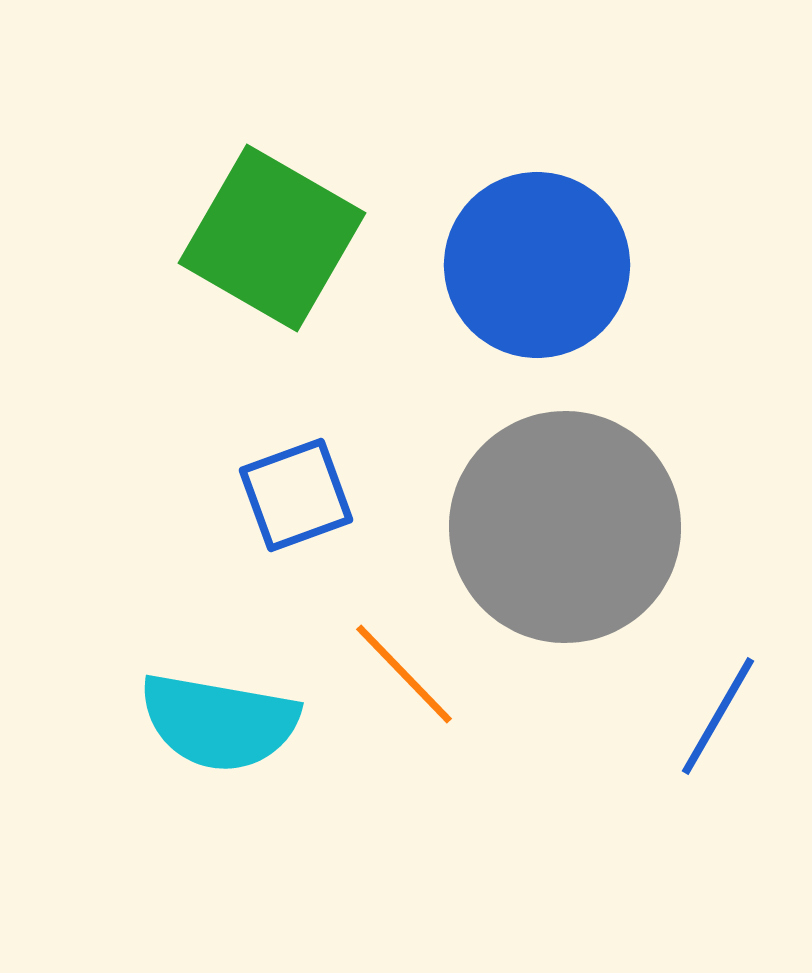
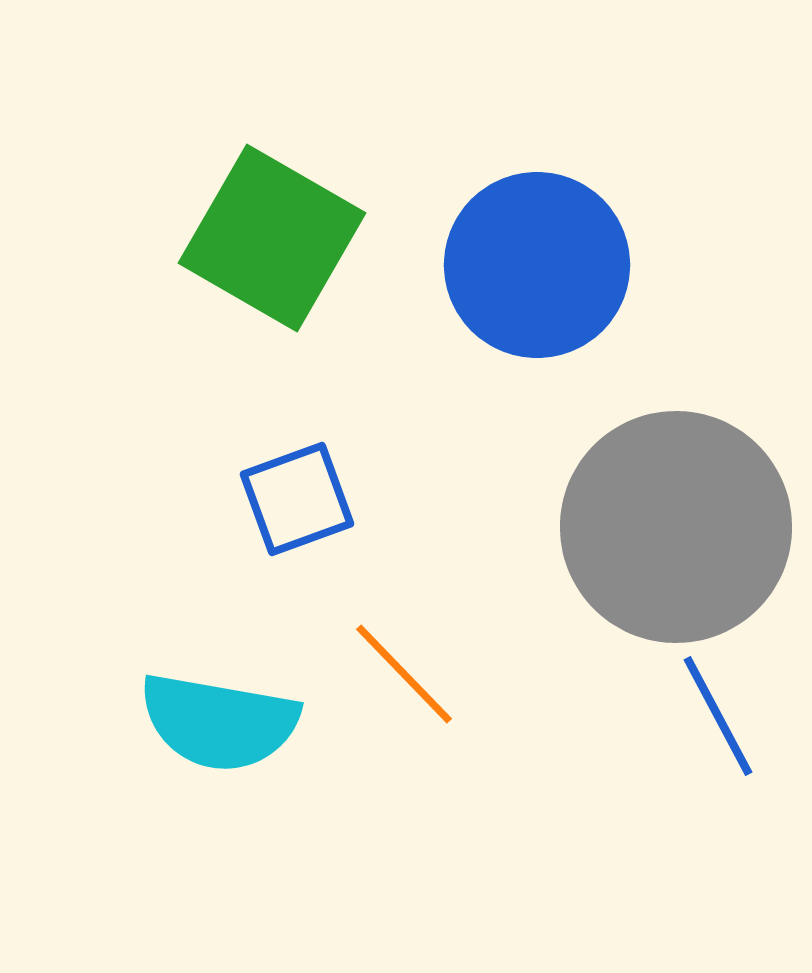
blue square: moved 1 px right, 4 px down
gray circle: moved 111 px right
blue line: rotated 58 degrees counterclockwise
